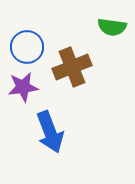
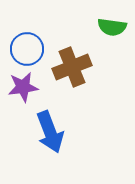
blue circle: moved 2 px down
